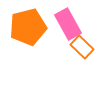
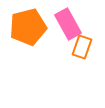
orange rectangle: rotated 65 degrees clockwise
